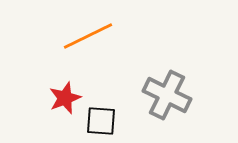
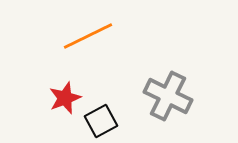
gray cross: moved 1 px right, 1 px down
black square: rotated 32 degrees counterclockwise
